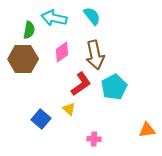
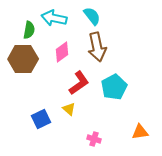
brown arrow: moved 2 px right, 8 px up
red L-shape: moved 2 px left, 1 px up
blue square: rotated 24 degrees clockwise
orange triangle: moved 7 px left, 2 px down
pink cross: rotated 16 degrees clockwise
